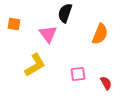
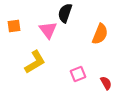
orange square: moved 2 px down; rotated 16 degrees counterclockwise
pink triangle: moved 4 px up
yellow L-shape: moved 3 px up
pink square: rotated 14 degrees counterclockwise
